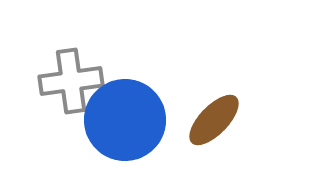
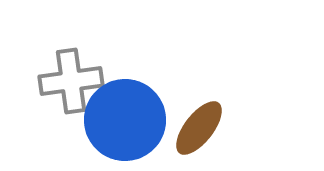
brown ellipse: moved 15 px left, 8 px down; rotated 6 degrees counterclockwise
